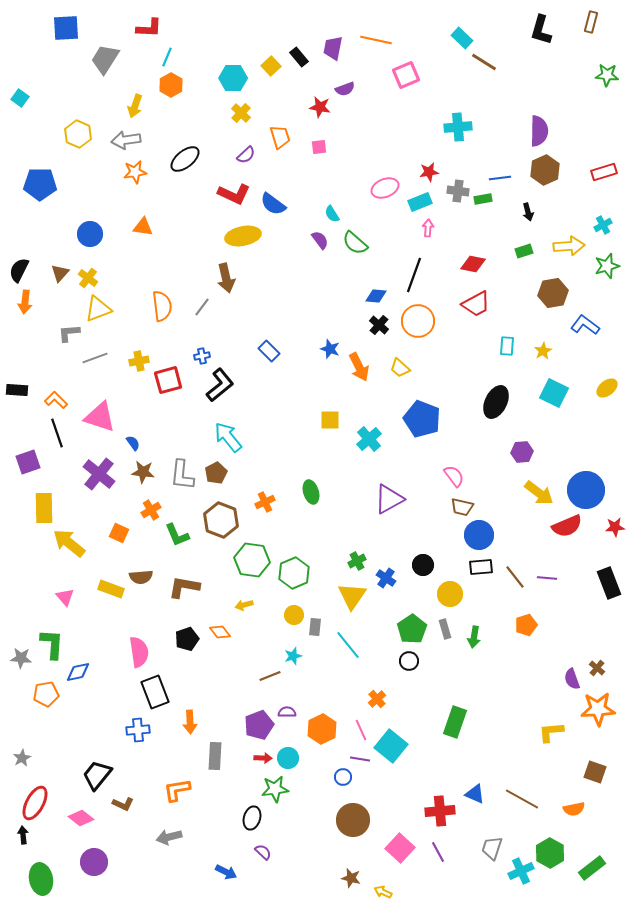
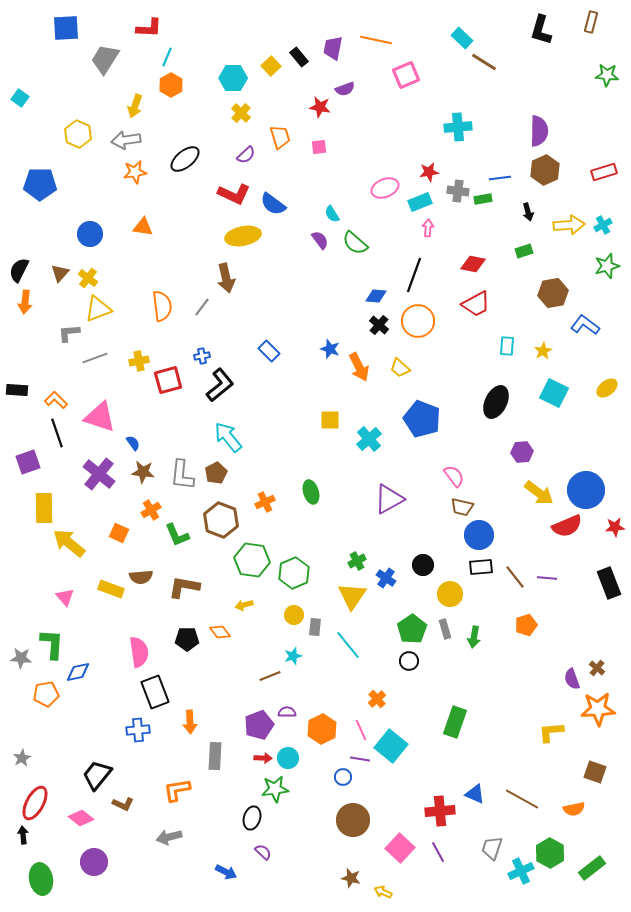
yellow arrow at (569, 246): moved 21 px up
black pentagon at (187, 639): rotated 20 degrees clockwise
